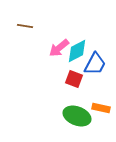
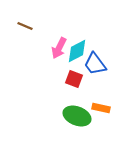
brown line: rotated 14 degrees clockwise
pink arrow: rotated 25 degrees counterclockwise
blue trapezoid: rotated 115 degrees clockwise
